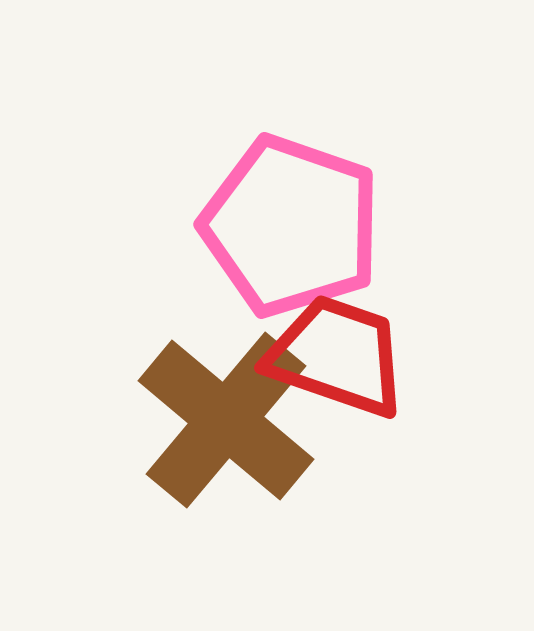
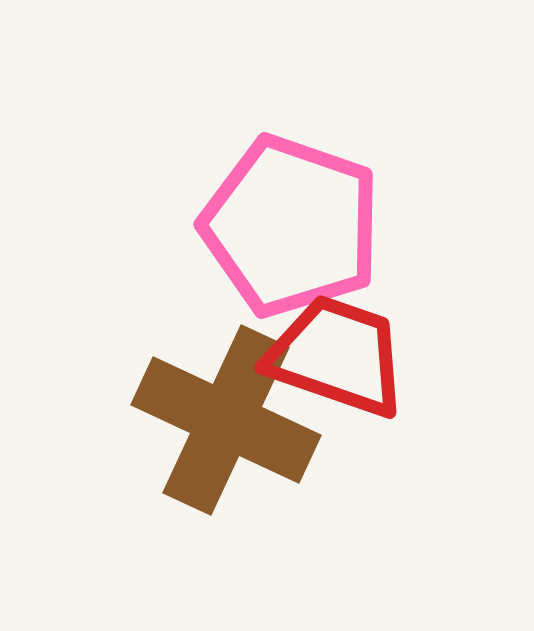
brown cross: rotated 15 degrees counterclockwise
